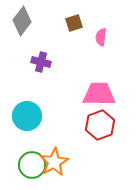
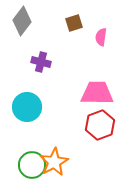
pink trapezoid: moved 2 px left, 1 px up
cyan circle: moved 9 px up
